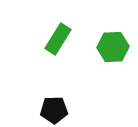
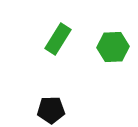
black pentagon: moved 3 px left
